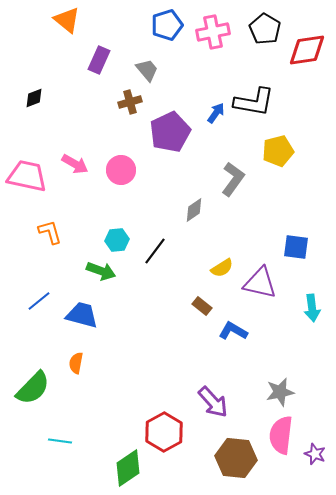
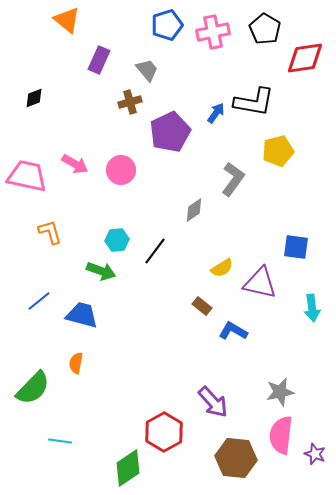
red diamond: moved 2 px left, 8 px down
